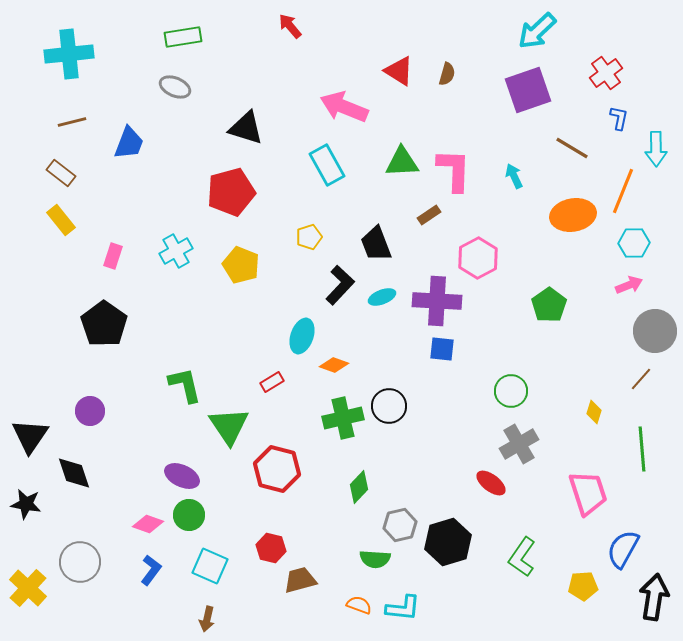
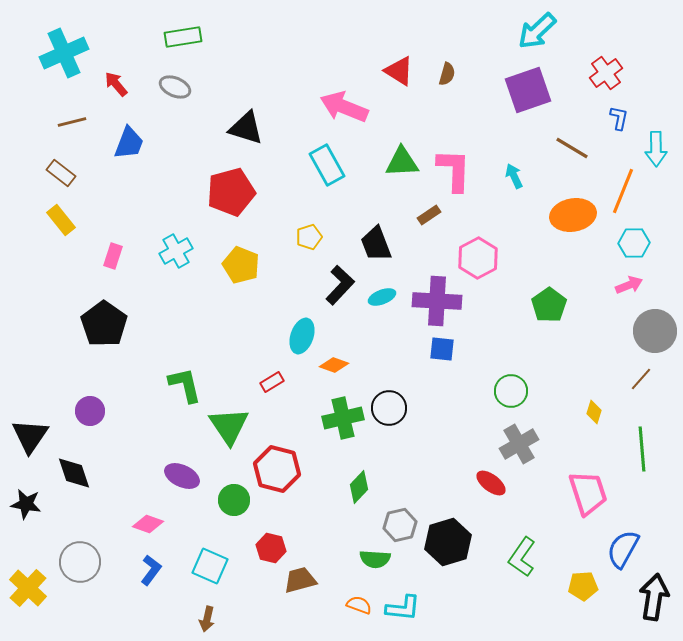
red arrow at (290, 26): moved 174 px left, 58 px down
cyan cross at (69, 54): moved 5 px left, 1 px up; rotated 18 degrees counterclockwise
black circle at (389, 406): moved 2 px down
green circle at (189, 515): moved 45 px right, 15 px up
